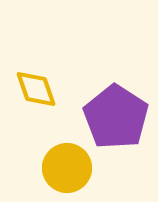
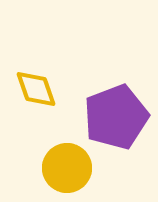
purple pentagon: rotated 18 degrees clockwise
